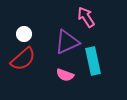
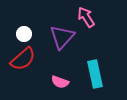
purple triangle: moved 5 px left, 5 px up; rotated 24 degrees counterclockwise
cyan rectangle: moved 2 px right, 13 px down
pink semicircle: moved 5 px left, 7 px down
